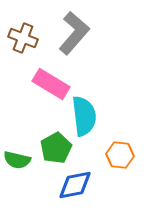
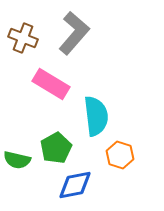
cyan semicircle: moved 12 px right
orange hexagon: rotated 12 degrees clockwise
